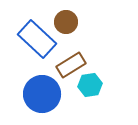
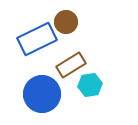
blue rectangle: rotated 69 degrees counterclockwise
